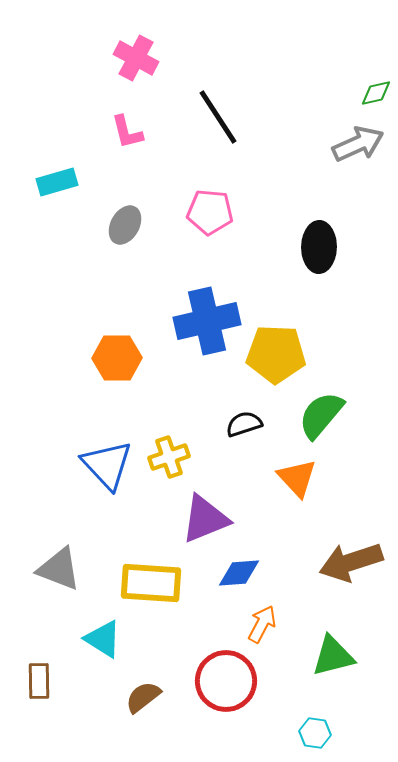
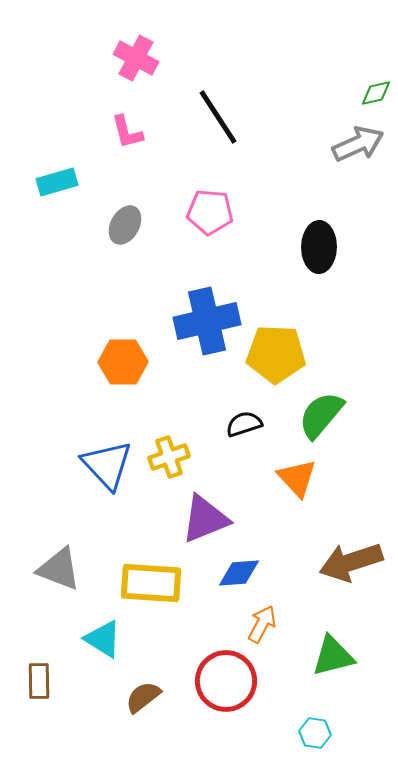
orange hexagon: moved 6 px right, 4 px down
